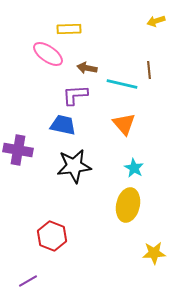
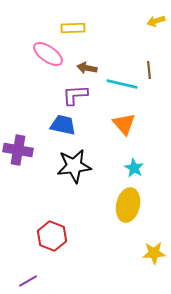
yellow rectangle: moved 4 px right, 1 px up
